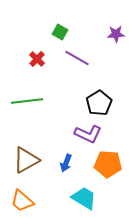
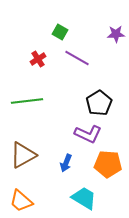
red cross: moved 1 px right; rotated 14 degrees clockwise
brown triangle: moved 3 px left, 5 px up
orange trapezoid: moved 1 px left
